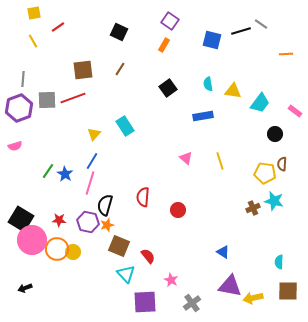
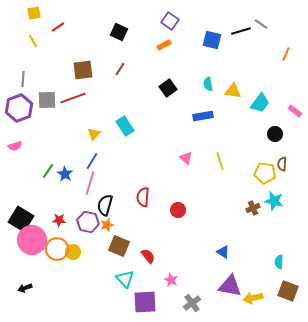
orange rectangle at (164, 45): rotated 32 degrees clockwise
orange line at (286, 54): rotated 64 degrees counterclockwise
cyan triangle at (126, 274): moved 1 px left, 5 px down
brown square at (288, 291): rotated 20 degrees clockwise
